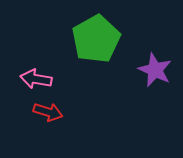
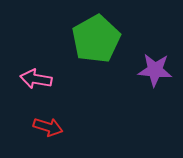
purple star: rotated 20 degrees counterclockwise
red arrow: moved 15 px down
